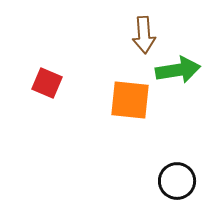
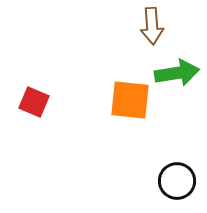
brown arrow: moved 8 px right, 9 px up
green arrow: moved 1 px left, 3 px down
red square: moved 13 px left, 19 px down
